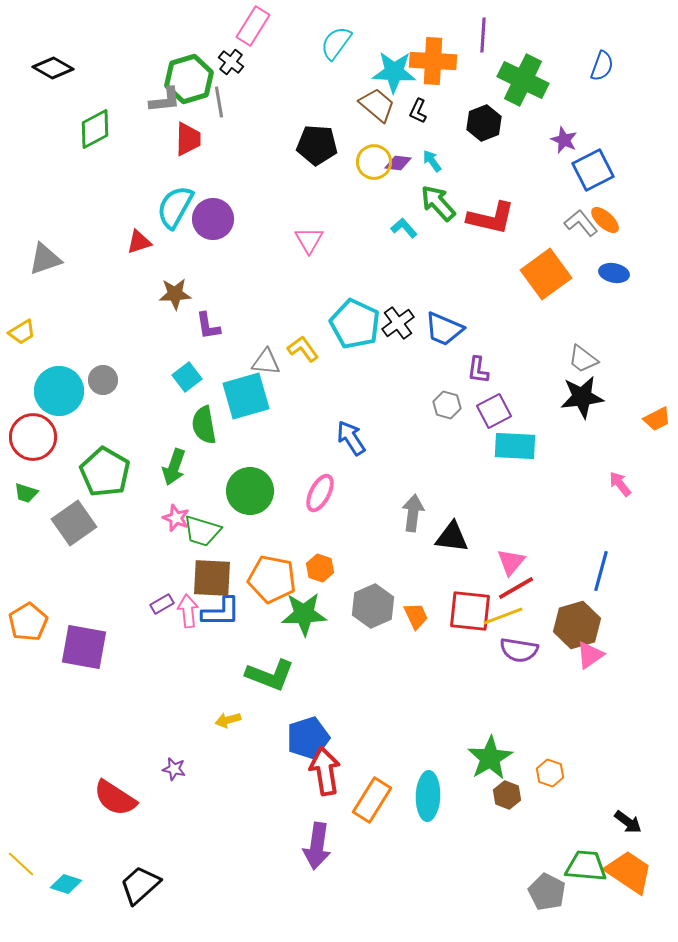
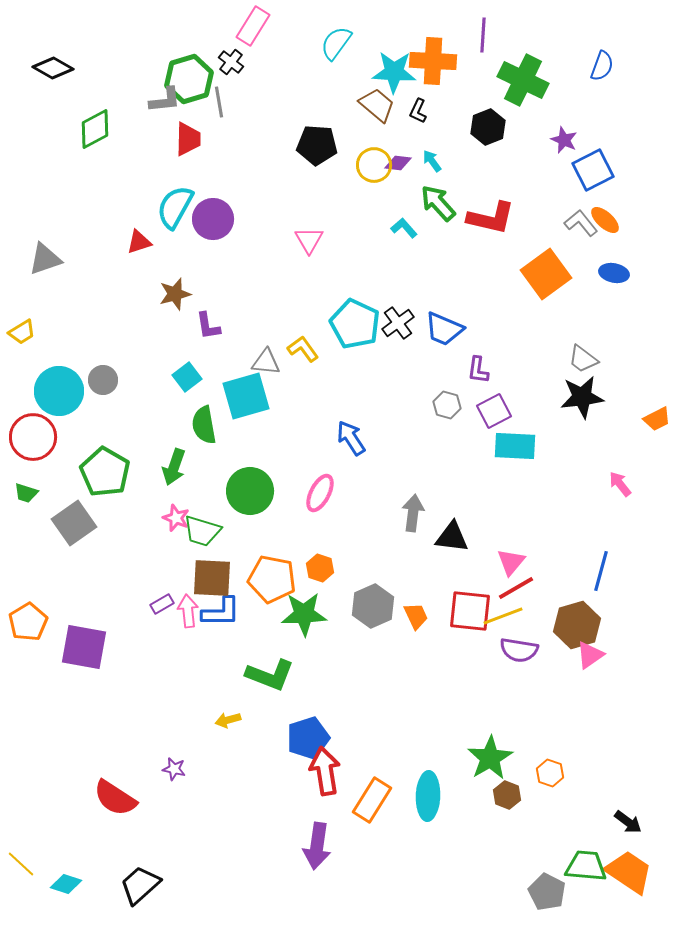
black hexagon at (484, 123): moved 4 px right, 4 px down
yellow circle at (374, 162): moved 3 px down
brown star at (175, 294): rotated 12 degrees counterclockwise
